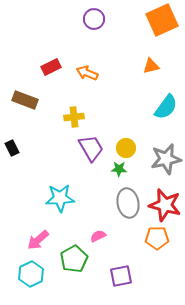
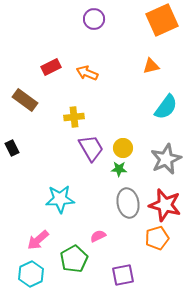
brown rectangle: rotated 15 degrees clockwise
yellow circle: moved 3 px left
gray star: rotated 12 degrees counterclockwise
cyan star: moved 1 px down
orange pentagon: rotated 15 degrees counterclockwise
purple square: moved 2 px right, 1 px up
